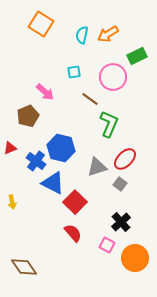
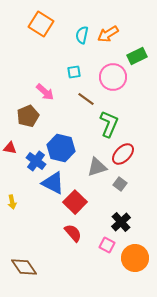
brown line: moved 4 px left
red triangle: rotated 32 degrees clockwise
red ellipse: moved 2 px left, 5 px up
